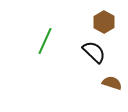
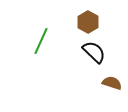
brown hexagon: moved 16 px left
green line: moved 4 px left
